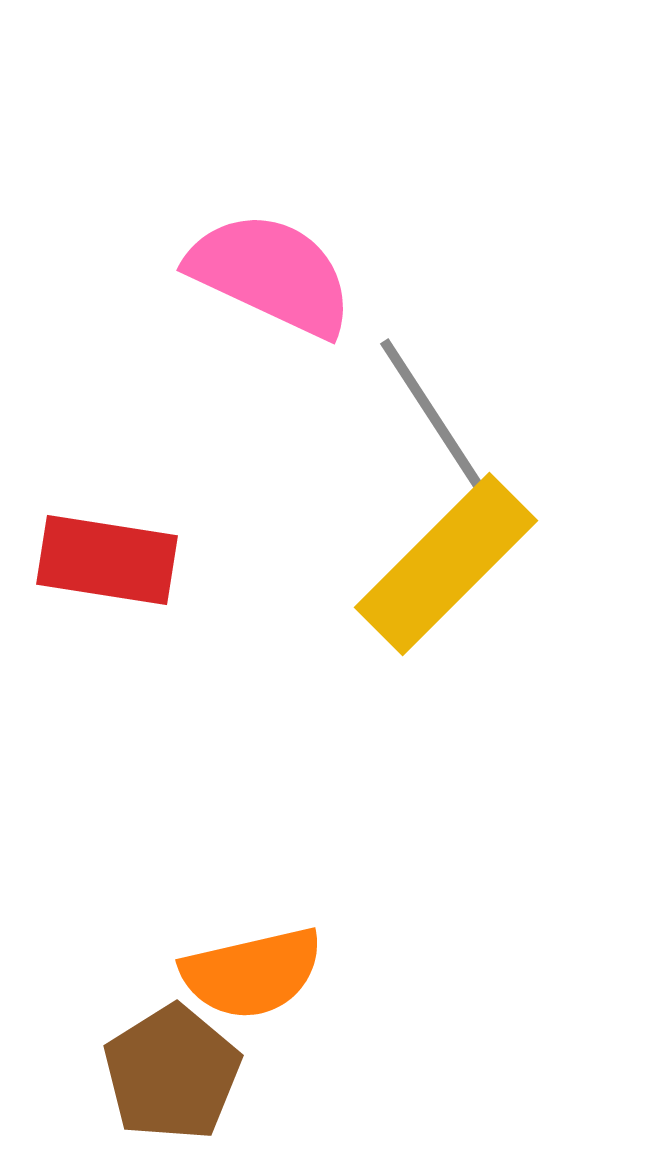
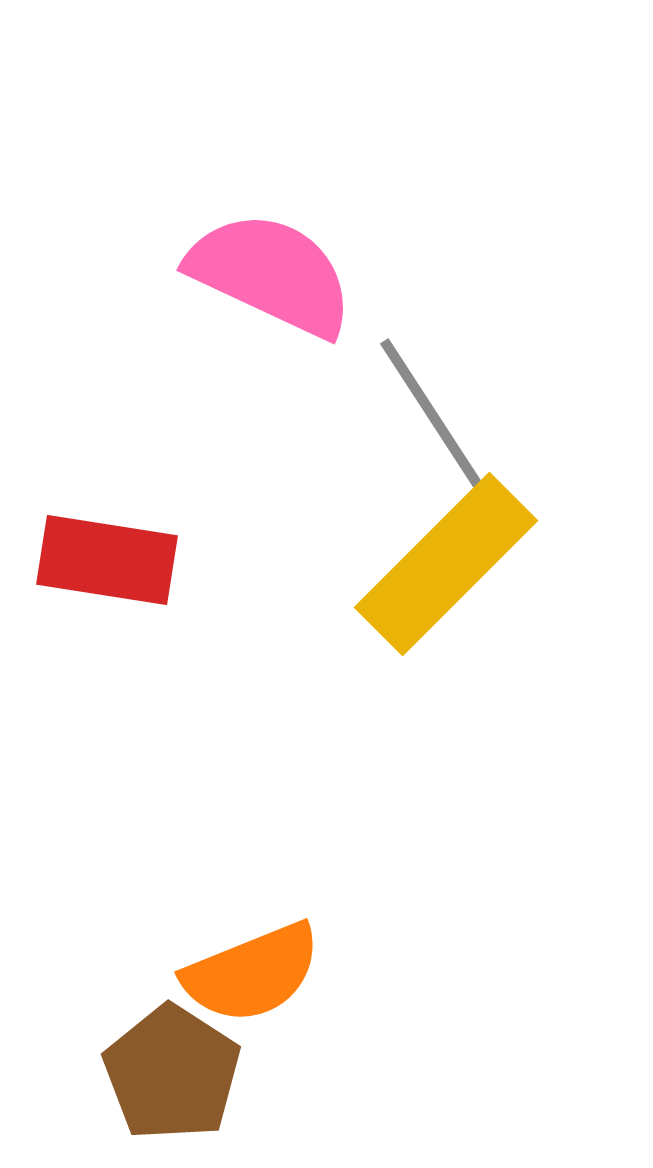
orange semicircle: rotated 9 degrees counterclockwise
brown pentagon: rotated 7 degrees counterclockwise
